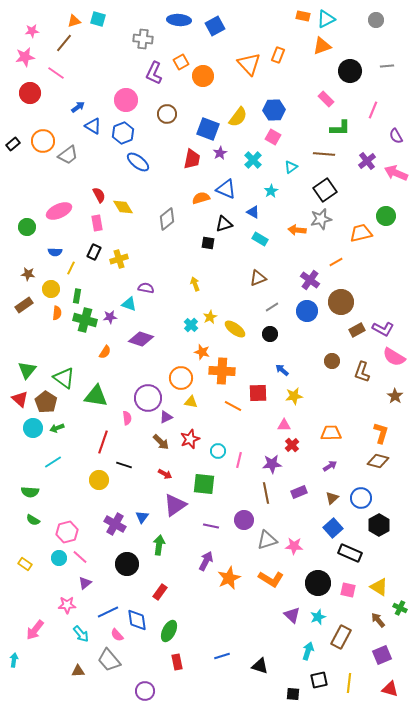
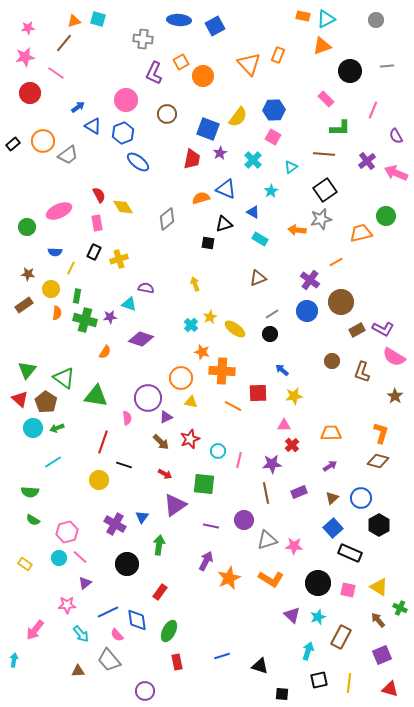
pink star at (32, 31): moved 4 px left, 3 px up
gray line at (272, 307): moved 7 px down
black square at (293, 694): moved 11 px left
